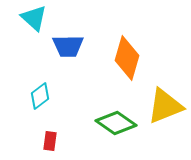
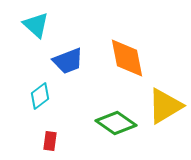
cyan triangle: moved 2 px right, 7 px down
blue trapezoid: moved 15 px down; rotated 20 degrees counterclockwise
orange diamond: rotated 27 degrees counterclockwise
yellow triangle: rotated 9 degrees counterclockwise
